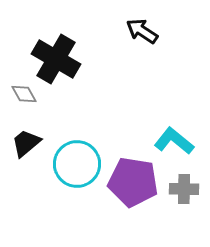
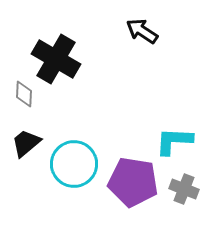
gray diamond: rotated 32 degrees clockwise
cyan L-shape: rotated 36 degrees counterclockwise
cyan circle: moved 3 px left
gray cross: rotated 20 degrees clockwise
